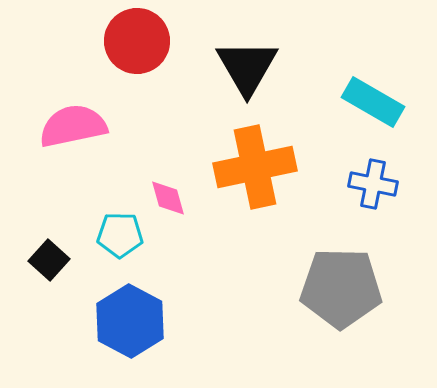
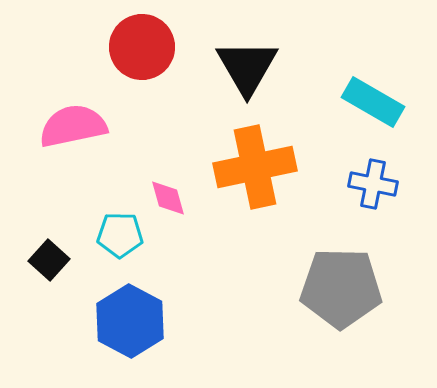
red circle: moved 5 px right, 6 px down
